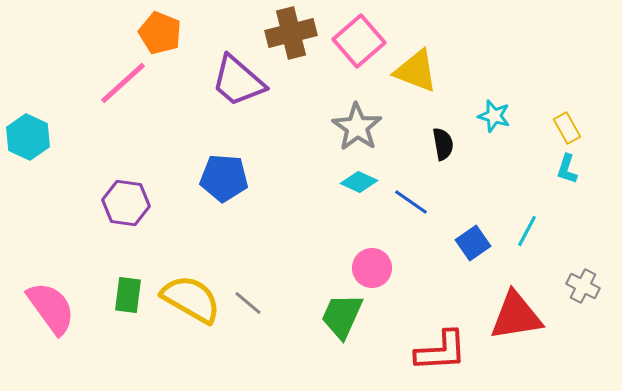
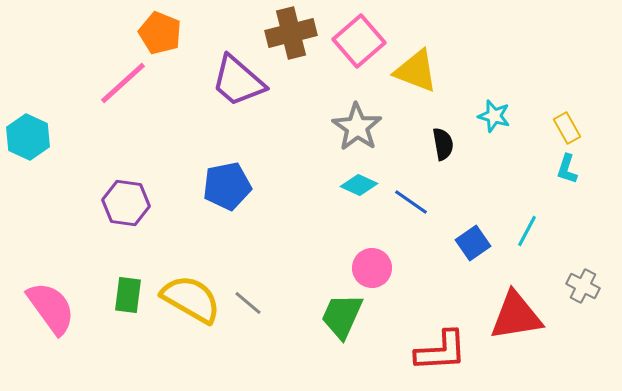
blue pentagon: moved 3 px right, 8 px down; rotated 15 degrees counterclockwise
cyan diamond: moved 3 px down
